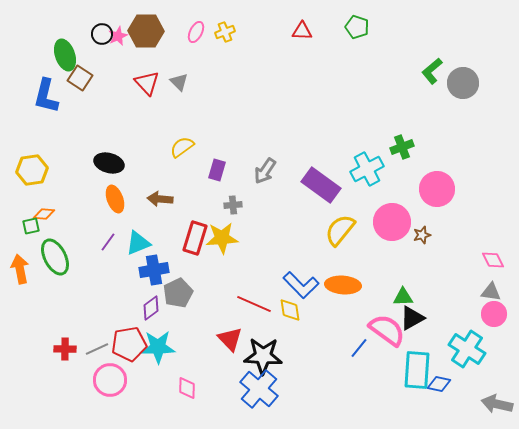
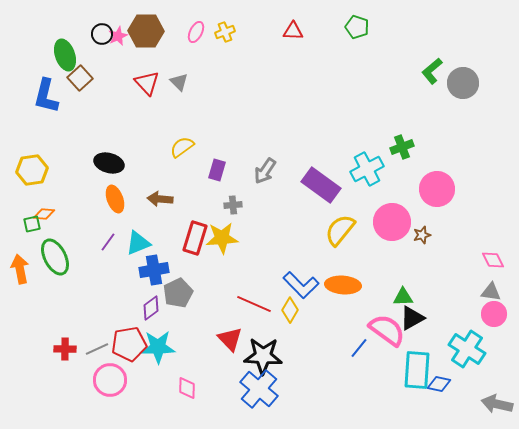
red triangle at (302, 31): moved 9 px left
brown square at (80, 78): rotated 15 degrees clockwise
green square at (31, 226): moved 1 px right, 2 px up
yellow diamond at (290, 310): rotated 40 degrees clockwise
